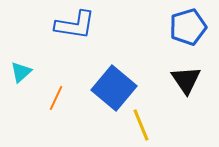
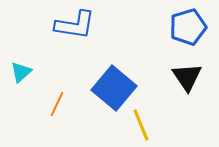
black triangle: moved 1 px right, 3 px up
orange line: moved 1 px right, 6 px down
